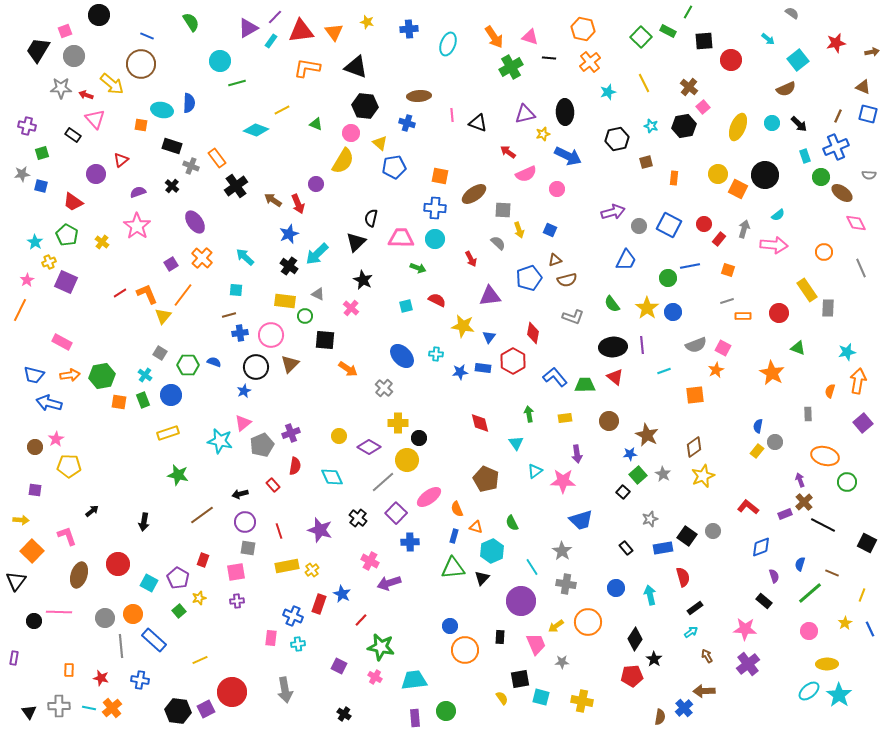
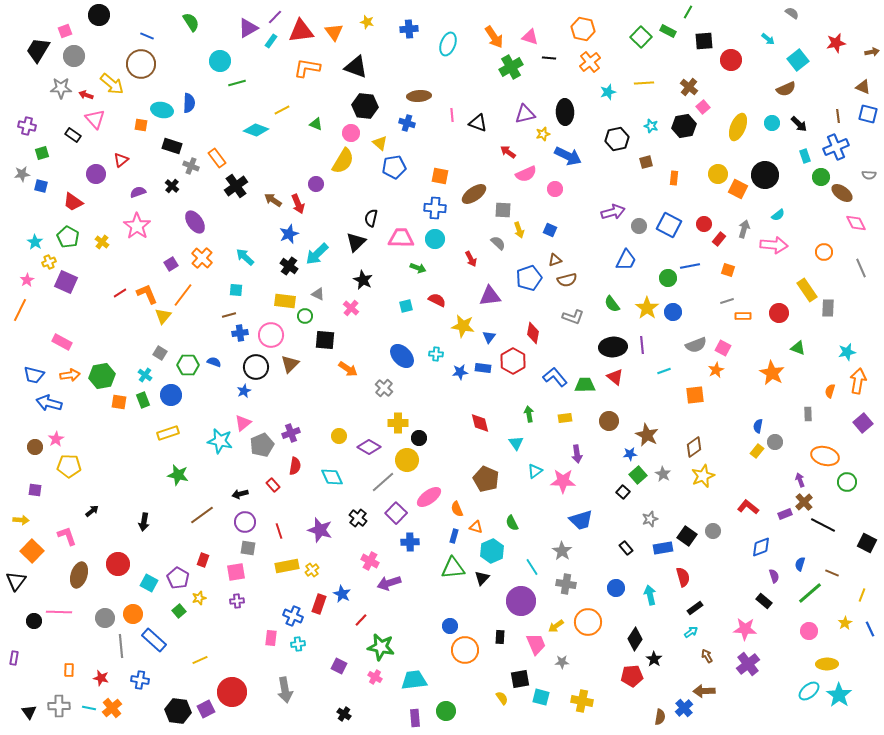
yellow line at (644, 83): rotated 66 degrees counterclockwise
brown line at (838, 116): rotated 32 degrees counterclockwise
pink circle at (557, 189): moved 2 px left
green pentagon at (67, 235): moved 1 px right, 2 px down
